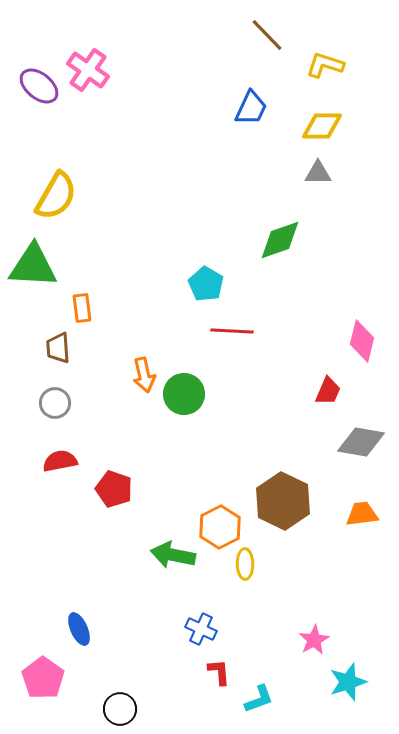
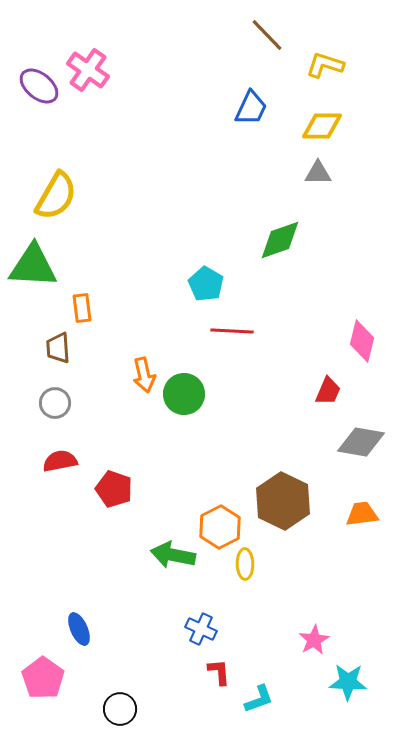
cyan star: rotated 21 degrees clockwise
